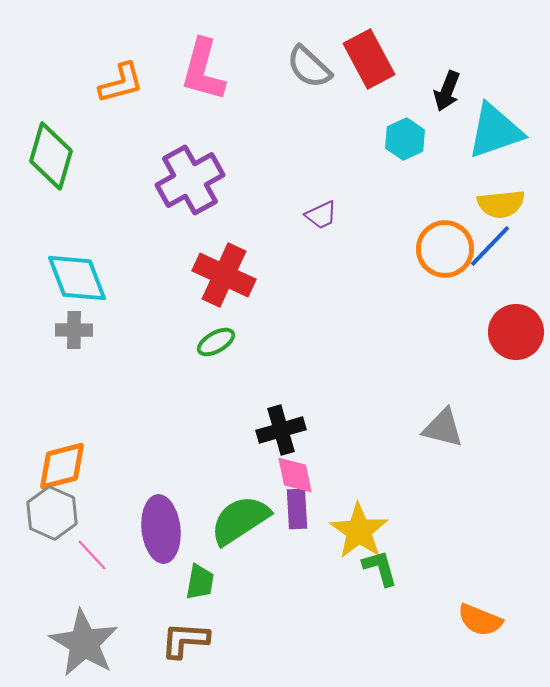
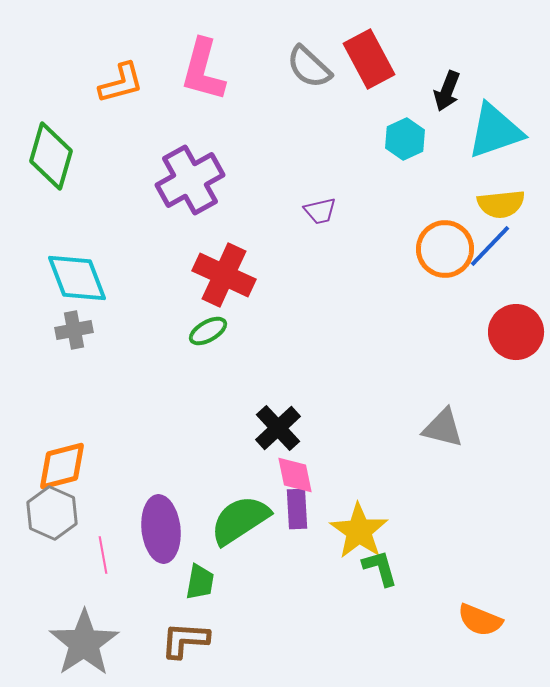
purple trapezoid: moved 1 px left, 4 px up; rotated 12 degrees clockwise
gray cross: rotated 12 degrees counterclockwise
green ellipse: moved 8 px left, 11 px up
black cross: moved 3 px left, 2 px up; rotated 27 degrees counterclockwise
pink line: moved 11 px right; rotated 33 degrees clockwise
gray star: rotated 8 degrees clockwise
